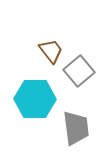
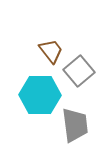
cyan hexagon: moved 5 px right, 4 px up
gray trapezoid: moved 1 px left, 3 px up
